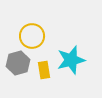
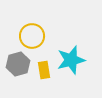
gray hexagon: moved 1 px down
